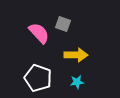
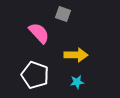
gray square: moved 10 px up
white pentagon: moved 3 px left, 3 px up
